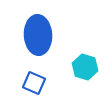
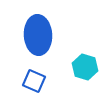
blue square: moved 2 px up
